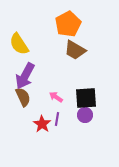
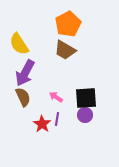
brown trapezoid: moved 10 px left
purple arrow: moved 3 px up
